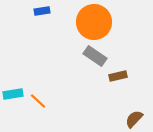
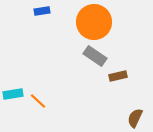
brown semicircle: moved 1 px right, 1 px up; rotated 18 degrees counterclockwise
